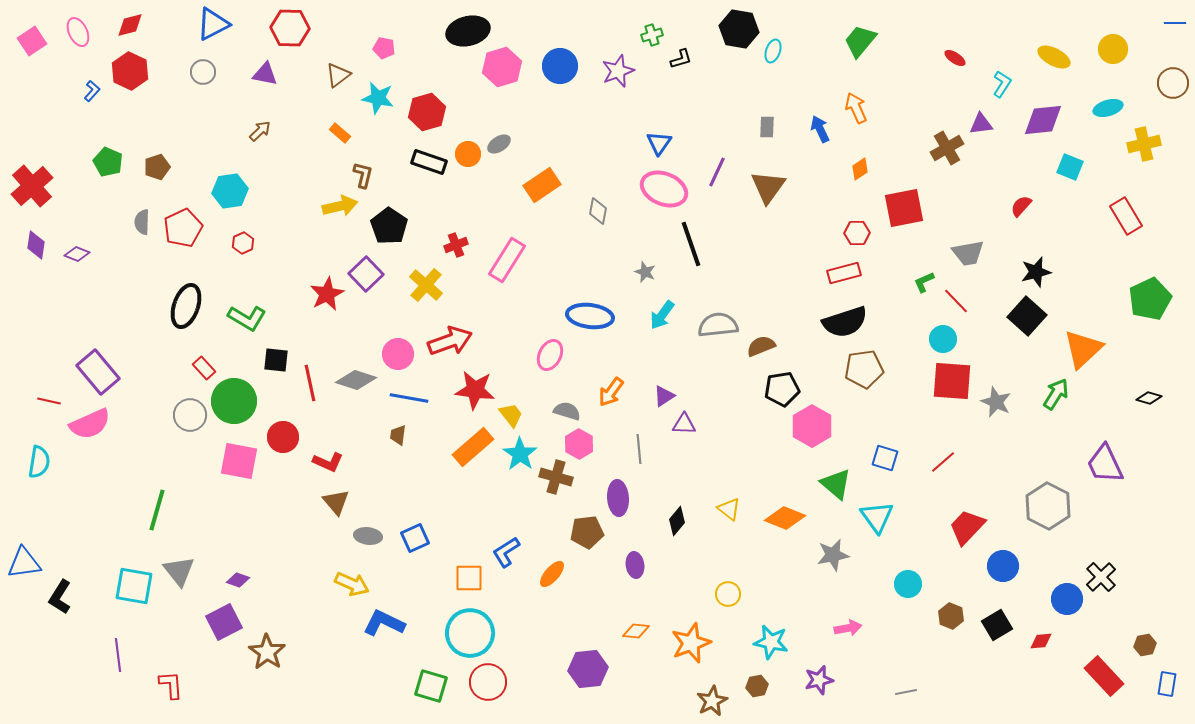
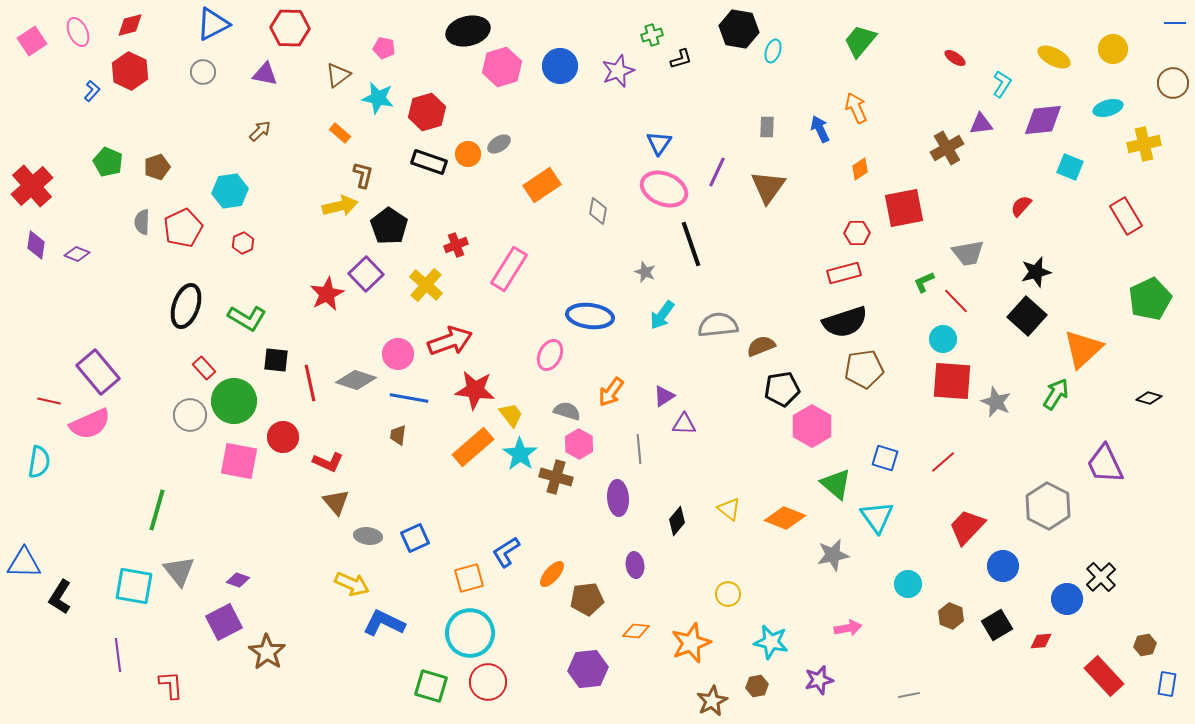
pink rectangle at (507, 260): moved 2 px right, 9 px down
brown pentagon at (587, 532): moved 67 px down
blue triangle at (24, 563): rotated 9 degrees clockwise
orange square at (469, 578): rotated 16 degrees counterclockwise
gray line at (906, 692): moved 3 px right, 3 px down
